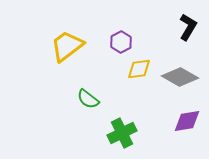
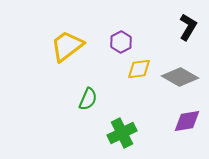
green semicircle: rotated 105 degrees counterclockwise
